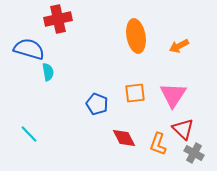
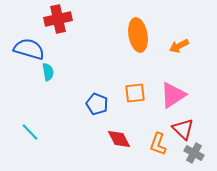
orange ellipse: moved 2 px right, 1 px up
pink triangle: rotated 24 degrees clockwise
cyan line: moved 1 px right, 2 px up
red diamond: moved 5 px left, 1 px down
